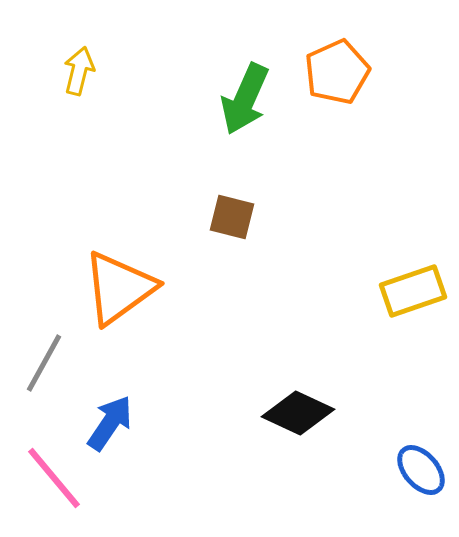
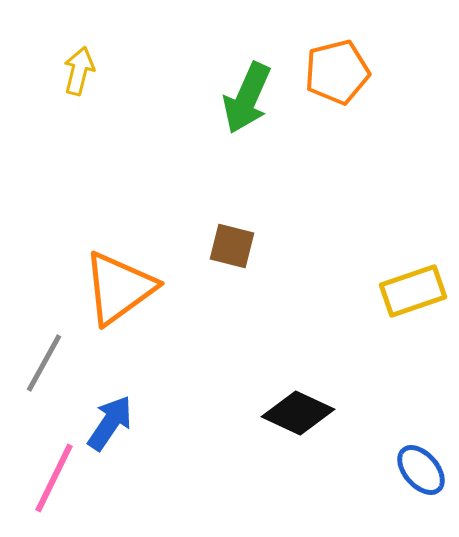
orange pentagon: rotated 10 degrees clockwise
green arrow: moved 2 px right, 1 px up
brown square: moved 29 px down
pink line: rotated 66 degrees clockwise
